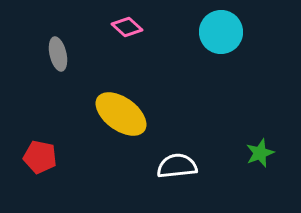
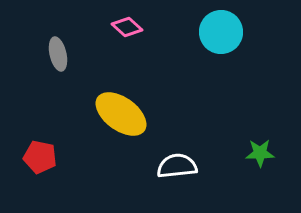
green star: rotated 20 degrees clockwise
